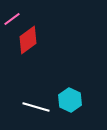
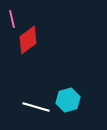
pink line: rotated 66 degrees counterclockwise
cyan hexagon: moved 2 px left; rotated 20 degrees clockwise
